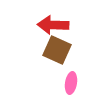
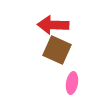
pink ellipse: moved 1 px right
